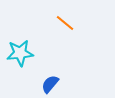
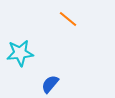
orange line: moved 3 px right, 4 px up
